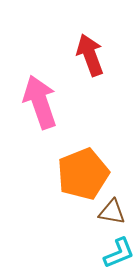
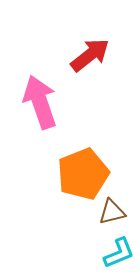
red arrow: rotated 72 degrees clockwise
brown triangle: rotated 24 degrees counterclockwise
